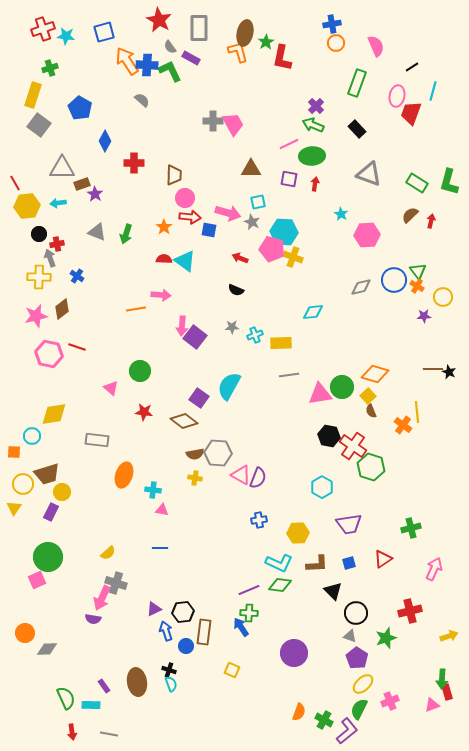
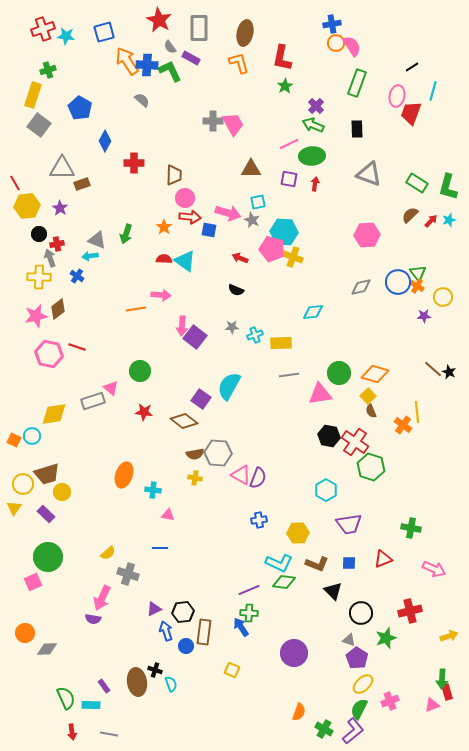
green star at (266, 42): moved 19 px right, 44 px down
pink semicircle at (376, 46): moved 24 px left; rotated 10 degrees counterclockwise
orange L-shape at (238, 52): moved 1 px right, 11 px down
green cross at (50, 68): moved 2 px left, 2 px down
black rectangle at (357, 129): rotated 42 degrees clockwise
green L-shape at (449, 182): moved 1 px left, 5 px down
purple star at (95, 194): moved 35 px left, 14 px down
cyan arrow at (58, 203): moved 32 px right, 53 px down
cyan star at (341, 214): moved 108 px right, 6 px down; rotated 24 degrees clockwise
red arrow at (431, 221): rotated 32 degrees clockwise
gray star at (252, 222): moved 2 px up
gray triangle at (97, 232): moved 8 px down
green triangle at (418, 271): moved 2 px down
blue circle at (394, 280): moved 4 px right, 2 px down
brown diamond at (62, 309): moved 4 px left
brown line at (433, 369): rotated 42 degrees clockwise
green circle at (342, 387): moved 3 px left, 14 px up
purple square at (199, 398): moved 2 px right, 1 px down
gray rectangle at (97, 440): moved 4 px left, 39 px up; rotated 25 degrees counterclockwise
red cross at (353, 446): moved 2 px right, 4 px up
orange square at (14, 452): moved 12 px up; rotated 24 degrees clockwise
cyan hexagon at (322, 487): moved 4 px right, 3 px down
pink triangle at (162, 510): moved 6 px right, 5 px down
purple rectangle at (51, 512): moved 5 px left, 2 px down; rotated 72 degrees counterclockwise
green cross at (411, 528): rotated 24 degrees clockwise
red triangle at (383, 559): rotated 12 degrees clockwise
blue square at (349, 563): rotated 16 degrees clockwise
brown L-shape at (317, 564): rotated 25 degrees clockwise
pink arrow at (434, 569): rotated 90 degrees clockwise
pink square at (37, 580): moved 4 px left, 2 px down
gray cross at (116, 583): moved 12 px right, 9 px up
green diamond at (280, 585): moved 4 px right, 3 px up
black circle at (356, 613): moved 5 px right
gray triangle at (350, 636): moved 1 px left, 4 px down
black cross at (169, 670): moved 14 px left
green cross at (324, 720): moved 9 px down
purple L-shape at (347, 731): moved 6 px right
